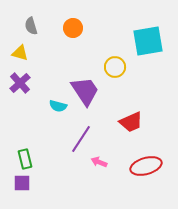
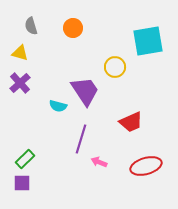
purple line: rotated 16 degrees counterclockwise
green rectangle: rotated 60 degrees clockwise
